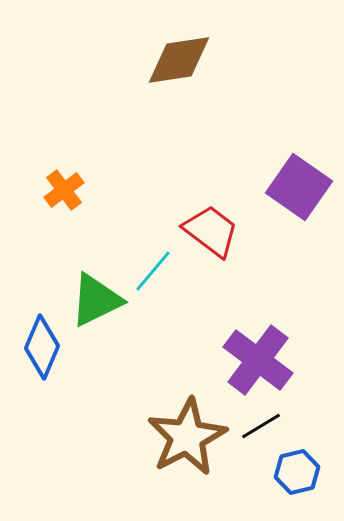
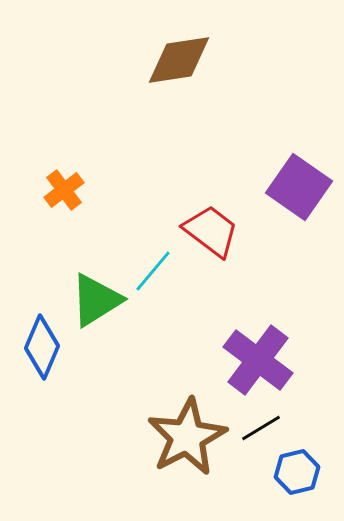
green triangle: rotated 6 degrees counterclockwise
black line: moved 2 px down
